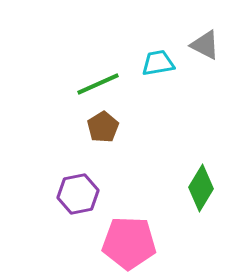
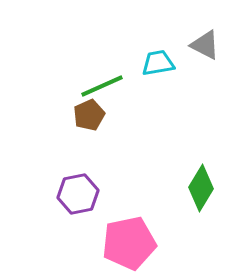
green line: moved 4 px right, 2 px down
brown pentagon: moved 14 px left, 12 px up; rotated 8 degrees clockwise
pink pentagon: rotated 14 degrees counterclockwise
